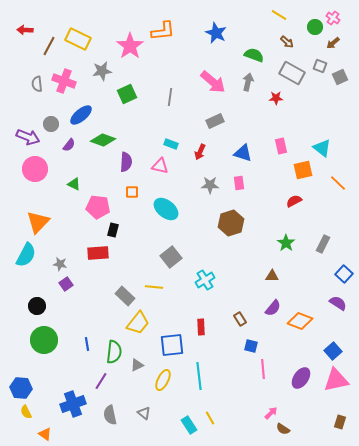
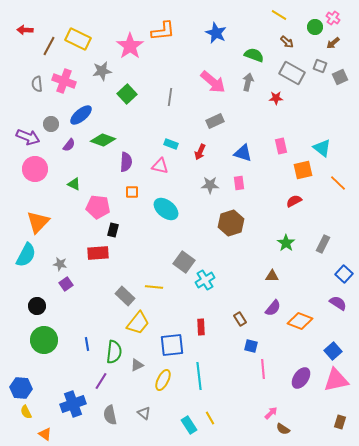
green square at (127, 94): rotated 18 degrees counterclockwise
gray square at (171, 257): moved 13 px right, 5 px down; rotated 15 degrees counterclockwise
